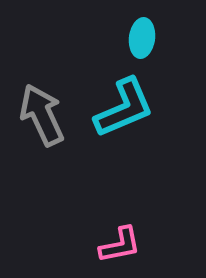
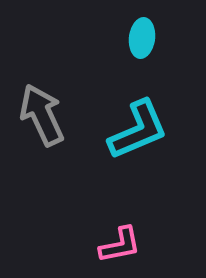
cyan L-shape: moved 14 px right, 22 px down
